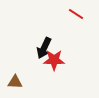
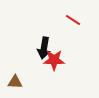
red line: moved 3 px left, 6 px down
black arrow: rotated 15 degrees counterclockwise
